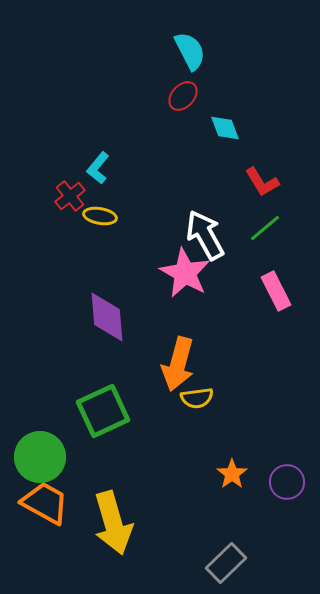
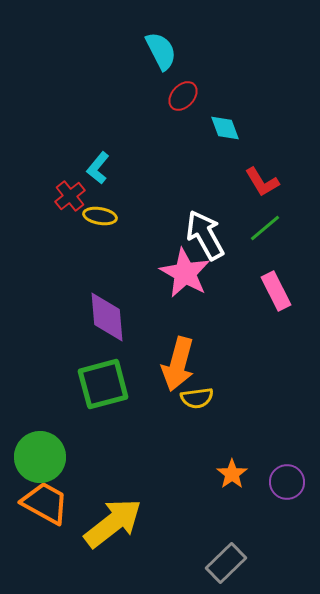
cyan semicircle: moved 29 px left
green square: moved 27 px up; rotated 10 degrees clockwise
yellow arrow: rotated 112 degrees counterclockwise
